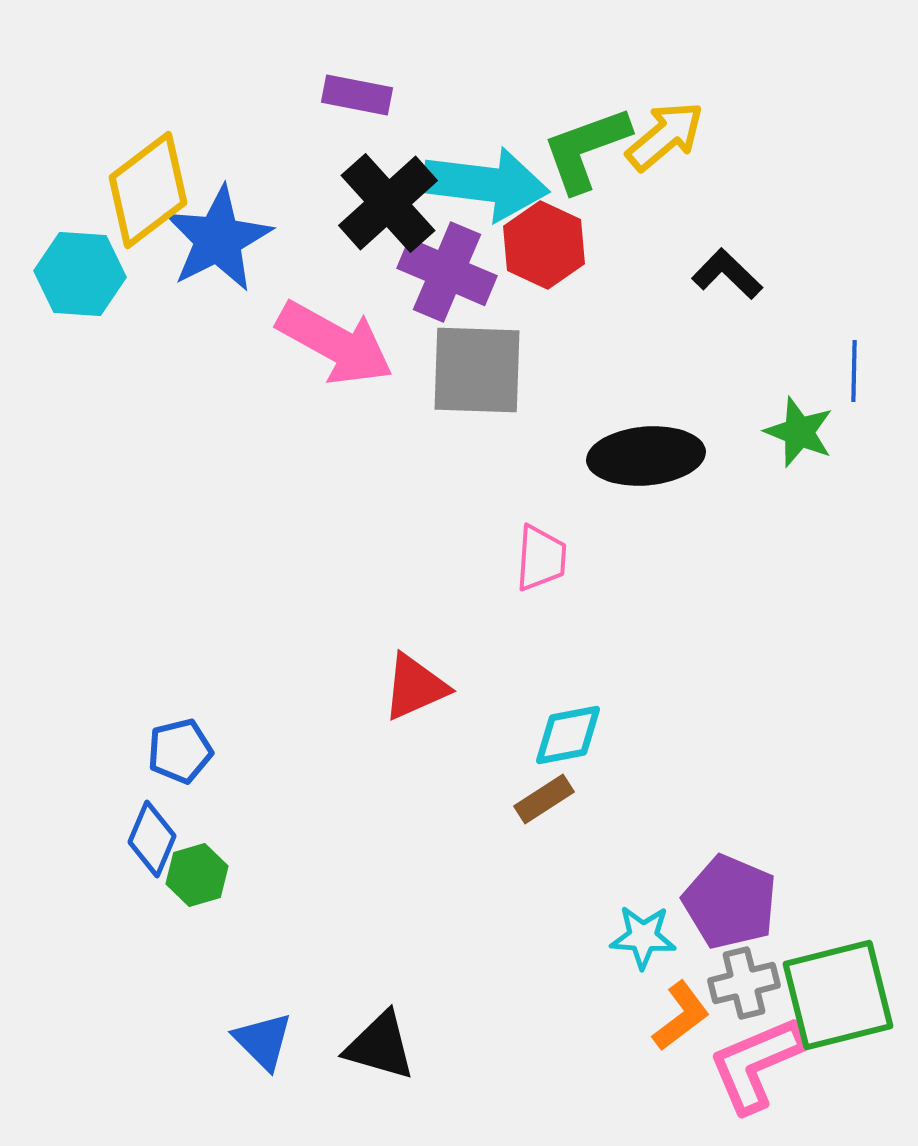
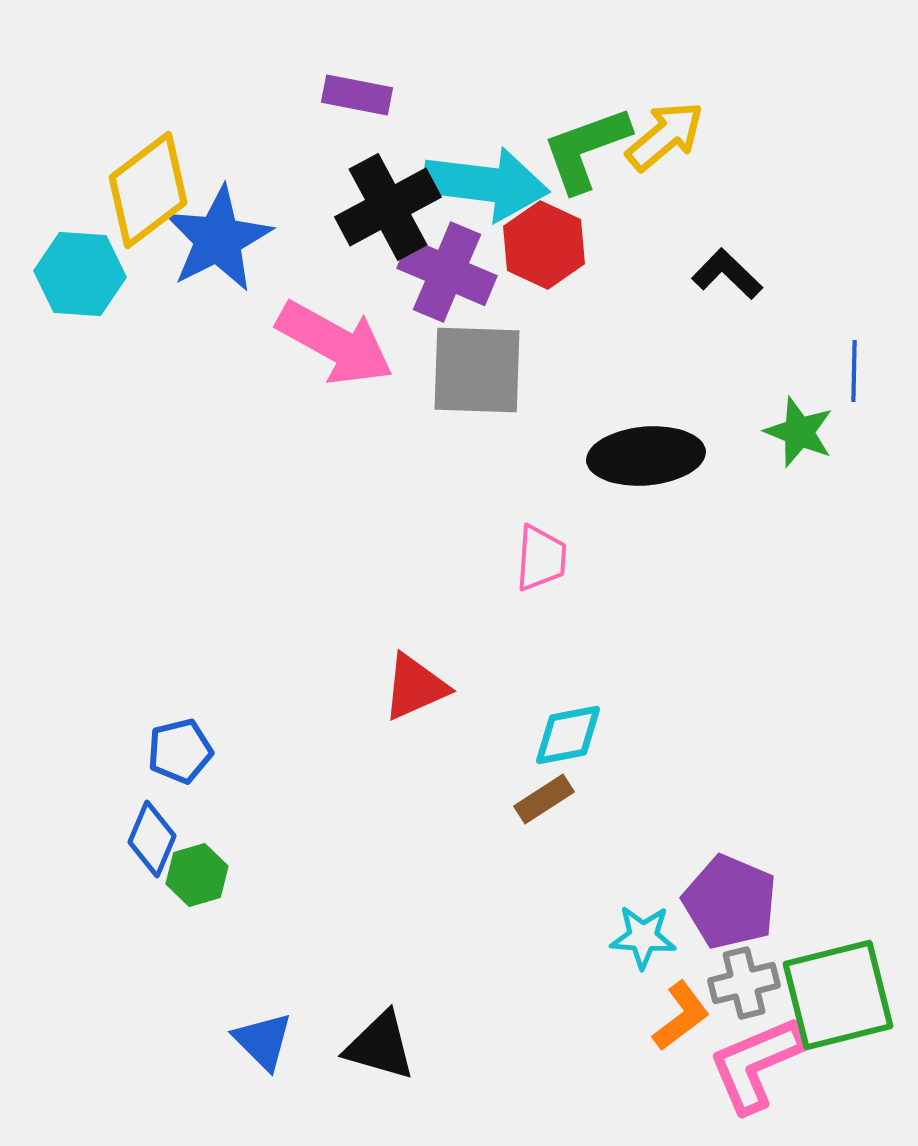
black cross: moved 4 px down; rotated 14 degrees clockwise
